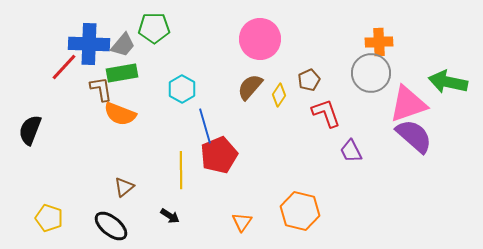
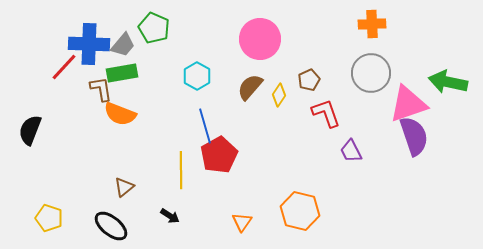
green pentagon: rotated 24 degrees clockwise
orange cross: moved 7 px left, 18 px up
cyan hexagon: moved 15 px right, 13 px up
purple semicircle: rotated 30 degrees clockwise
red pentagon: rotated 6 degrees counterclockwise
